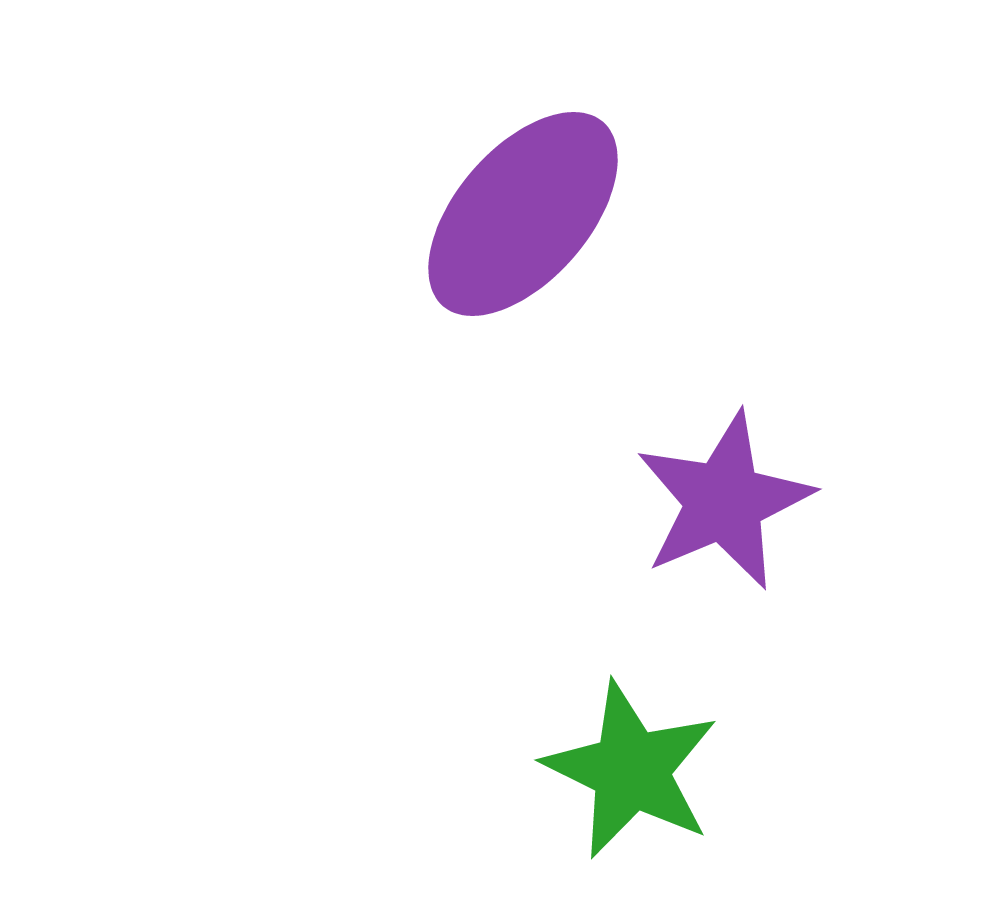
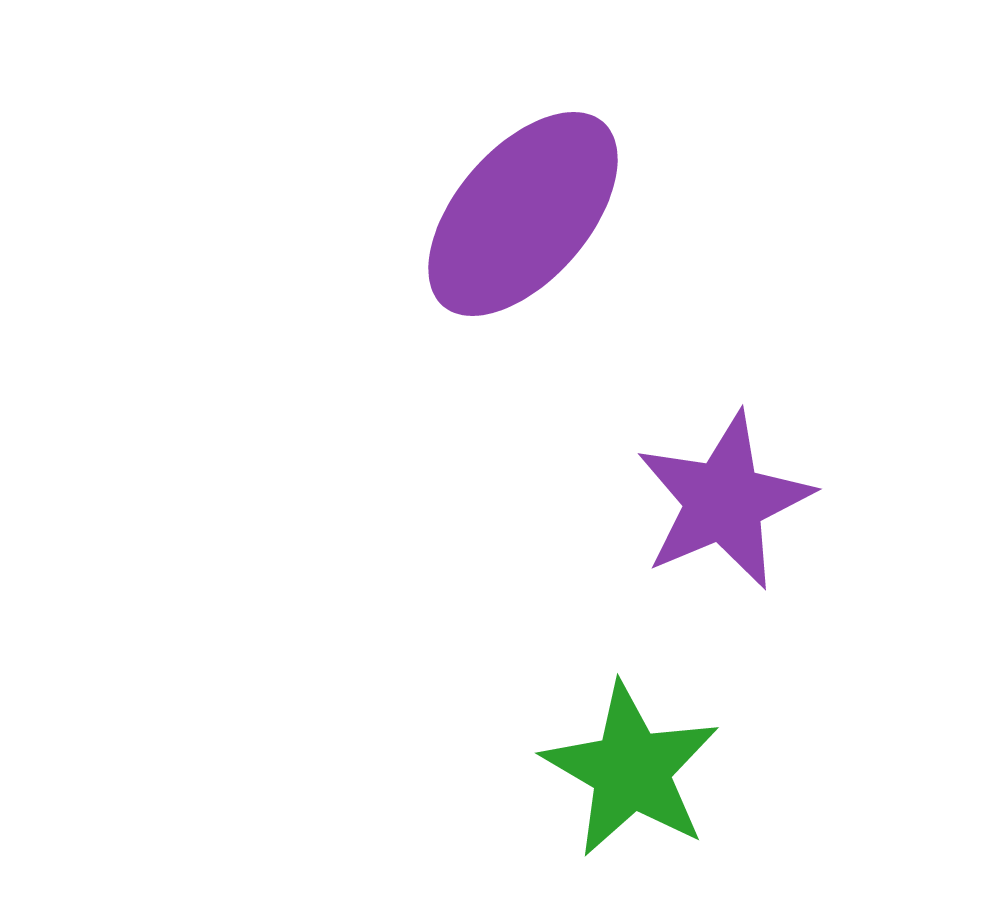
green star: rotated 4 degrees clockwise
